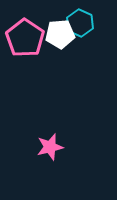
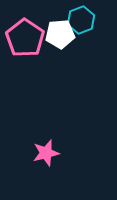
cyan hexagon: moved 1 px right, 3 px up; rotated 16 degrees clockwise
pink star: moved 4 px left, 6 px down
